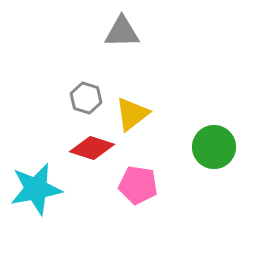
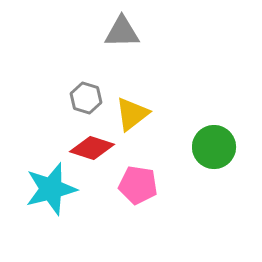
cyan star: moved 15 px right; rotated 4 degrees counterclockwise
